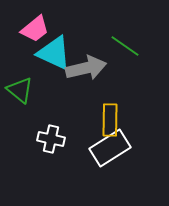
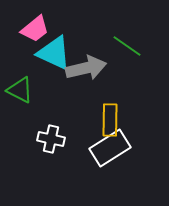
green line: moved 2 px right
green triangle: rotated 12 degrees counterclockwise
